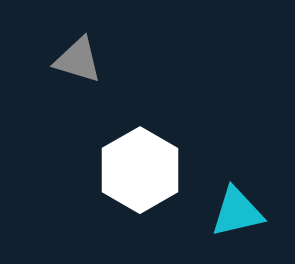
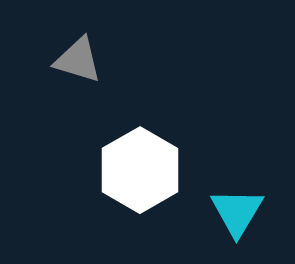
cyan triangle: rotated 46 degrees counterclockwise
